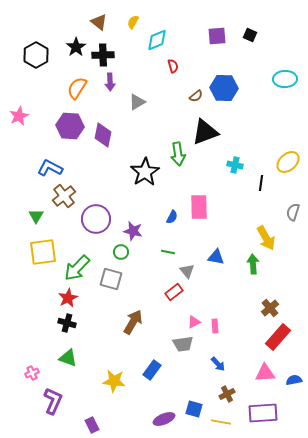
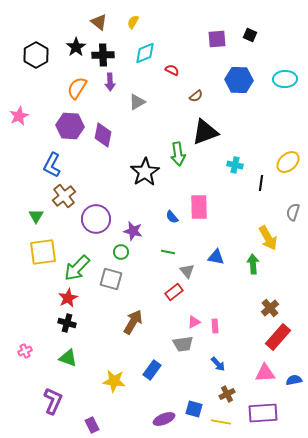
purple square at (217, 36): moved 3 px down
cyan diamond at (157, 40): moved 12 px left, 13 px down
red semicircle at (173, 66): moved 1 px left, 4 px down; rotated 48 degrees counterclockwise
blue hexagon at (224, 88): moved 15 px right, 8 px up
blue L-shape at (50, 168): moved 2 px right, 3 px up; rotated 90 degrees counterclockwise
blue semicircle at (172, 217): rotated 112 degrees clockwise
yellow arrow at (266, 238): moved 2 px right
pink cross at (32, 373): moved 7 px left, 22 px up
